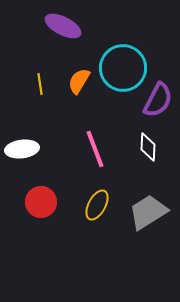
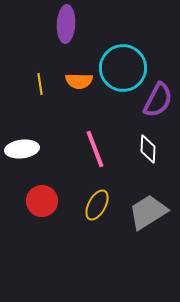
purple ellipse: moved 3 px right, 2 px up; rotated 66 degrees clockwise
orange semicircle: rotated 120 degrees counterclockwise
white diamond: moved 2 px down
red circle: moved 1 px right, 1 px up
